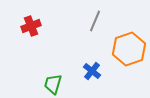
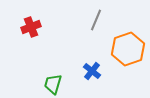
gray line: moved 1 px right, 1 px up
red cross: moved 1 px down
orange hexagon: moved 1 px left
